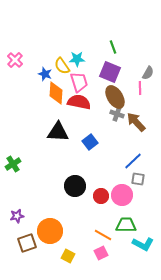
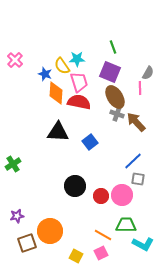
yellow square: moved 8 px right
